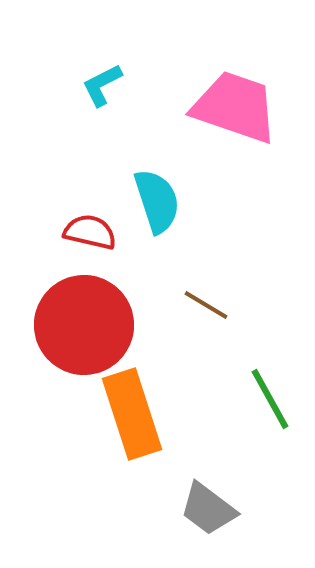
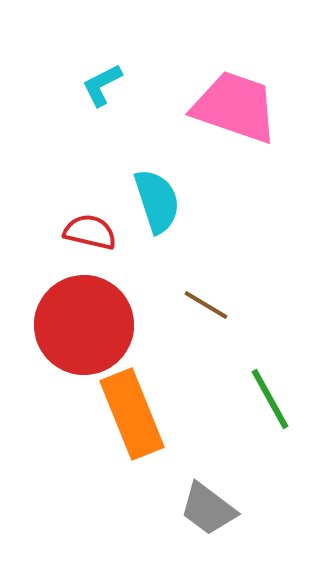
orange rectangle: rotated 4 degrees counterclockwise
